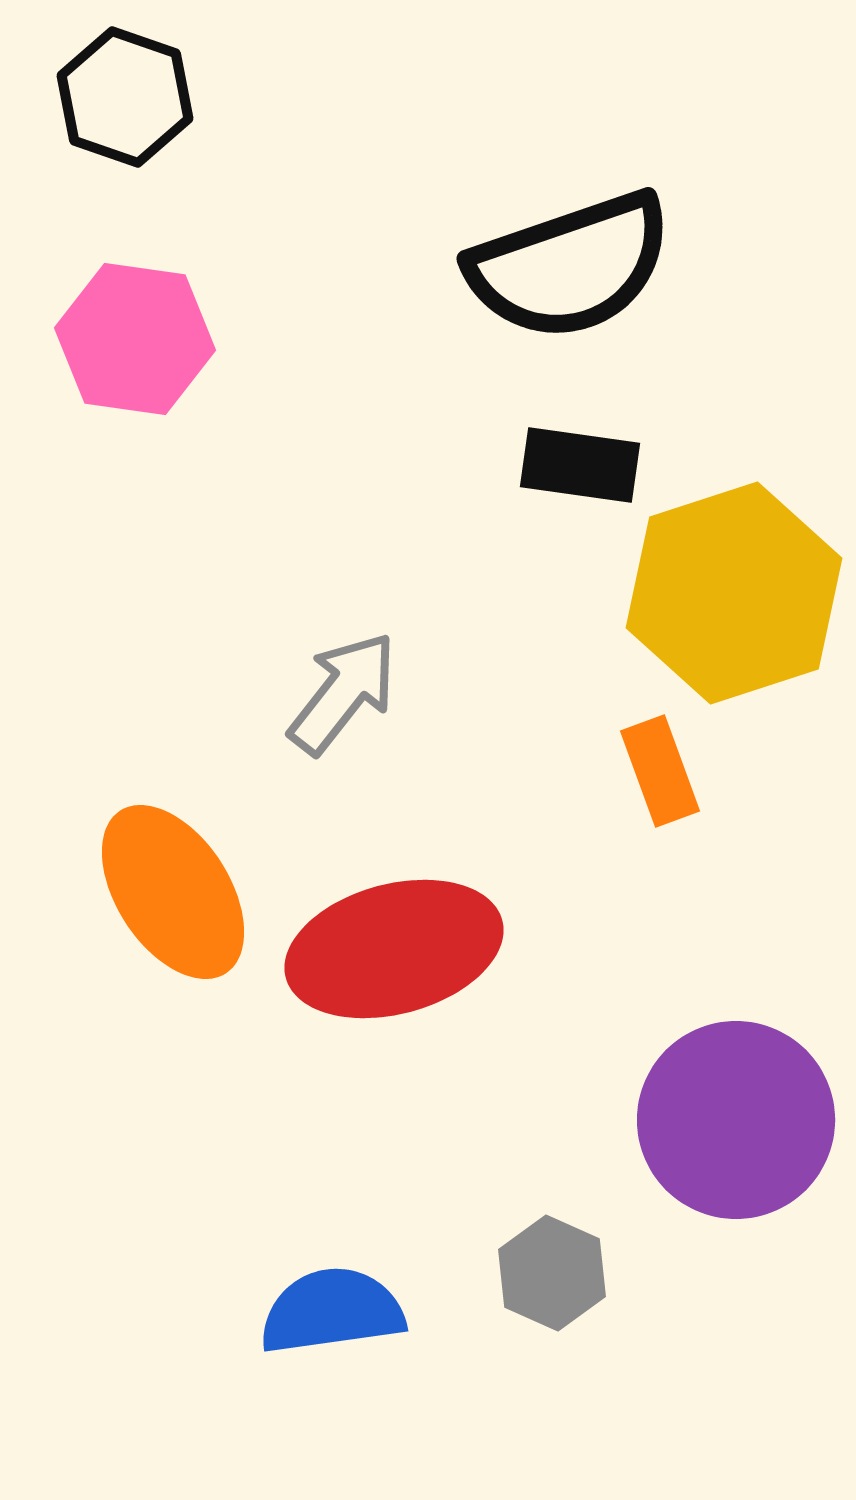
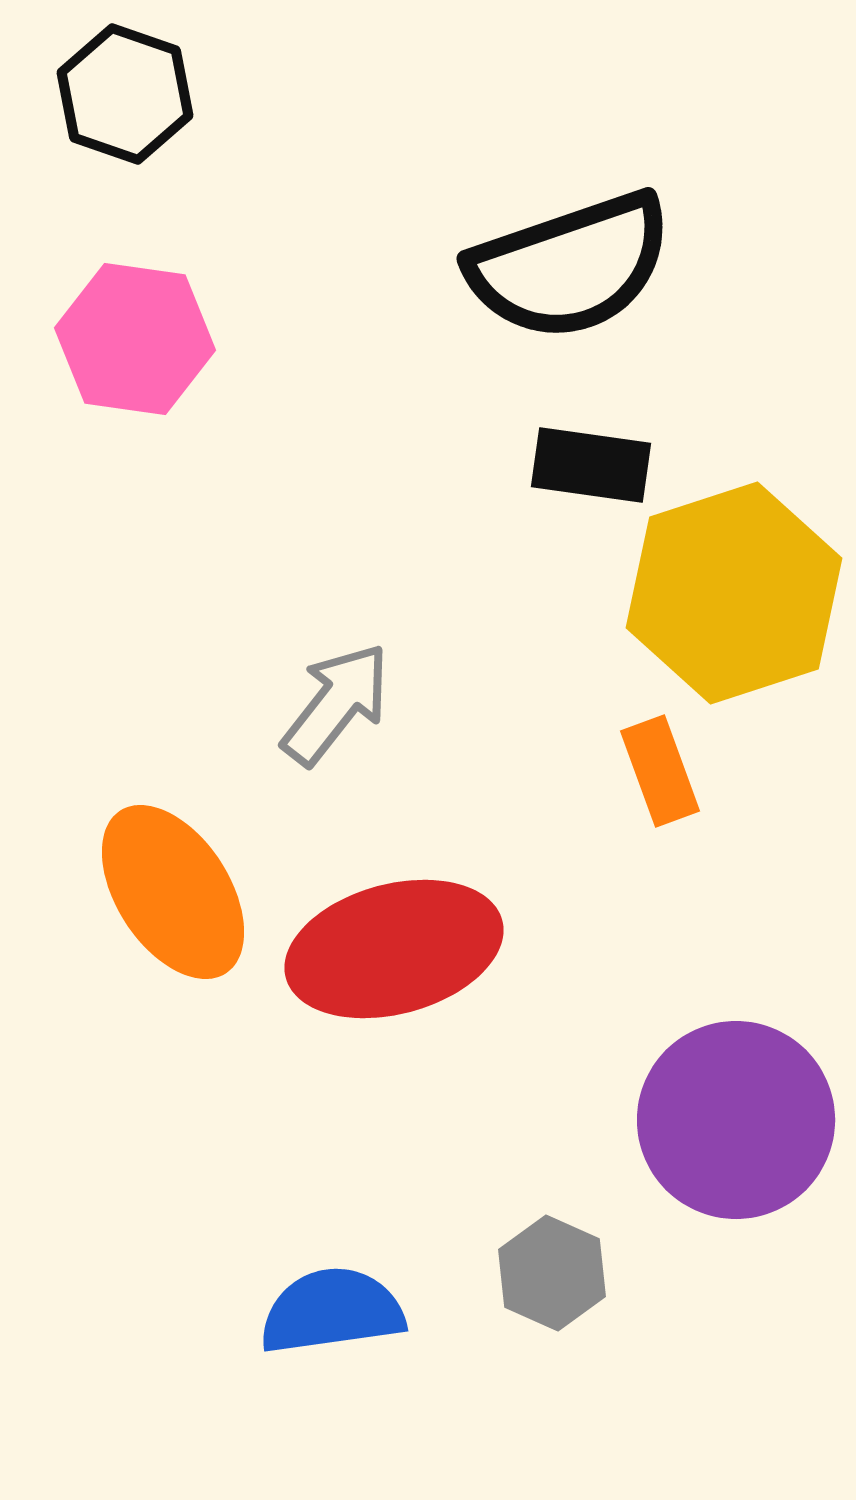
black hexagon: moved 3 px up
black rectangle: moved 11 px right
gray arrow: moved 7 px left, 11 px down
